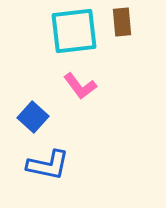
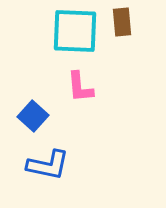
cyan square: moved 1 px right; rotated 9 degrees clockwise
pink L-shape: moved 1 px down; rotated 32 degrees clockwise
blue square: moved 1 px up
